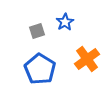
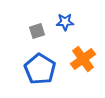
blue star: rotated 30 degrees clockwise
orange cross: moved 4 px left
